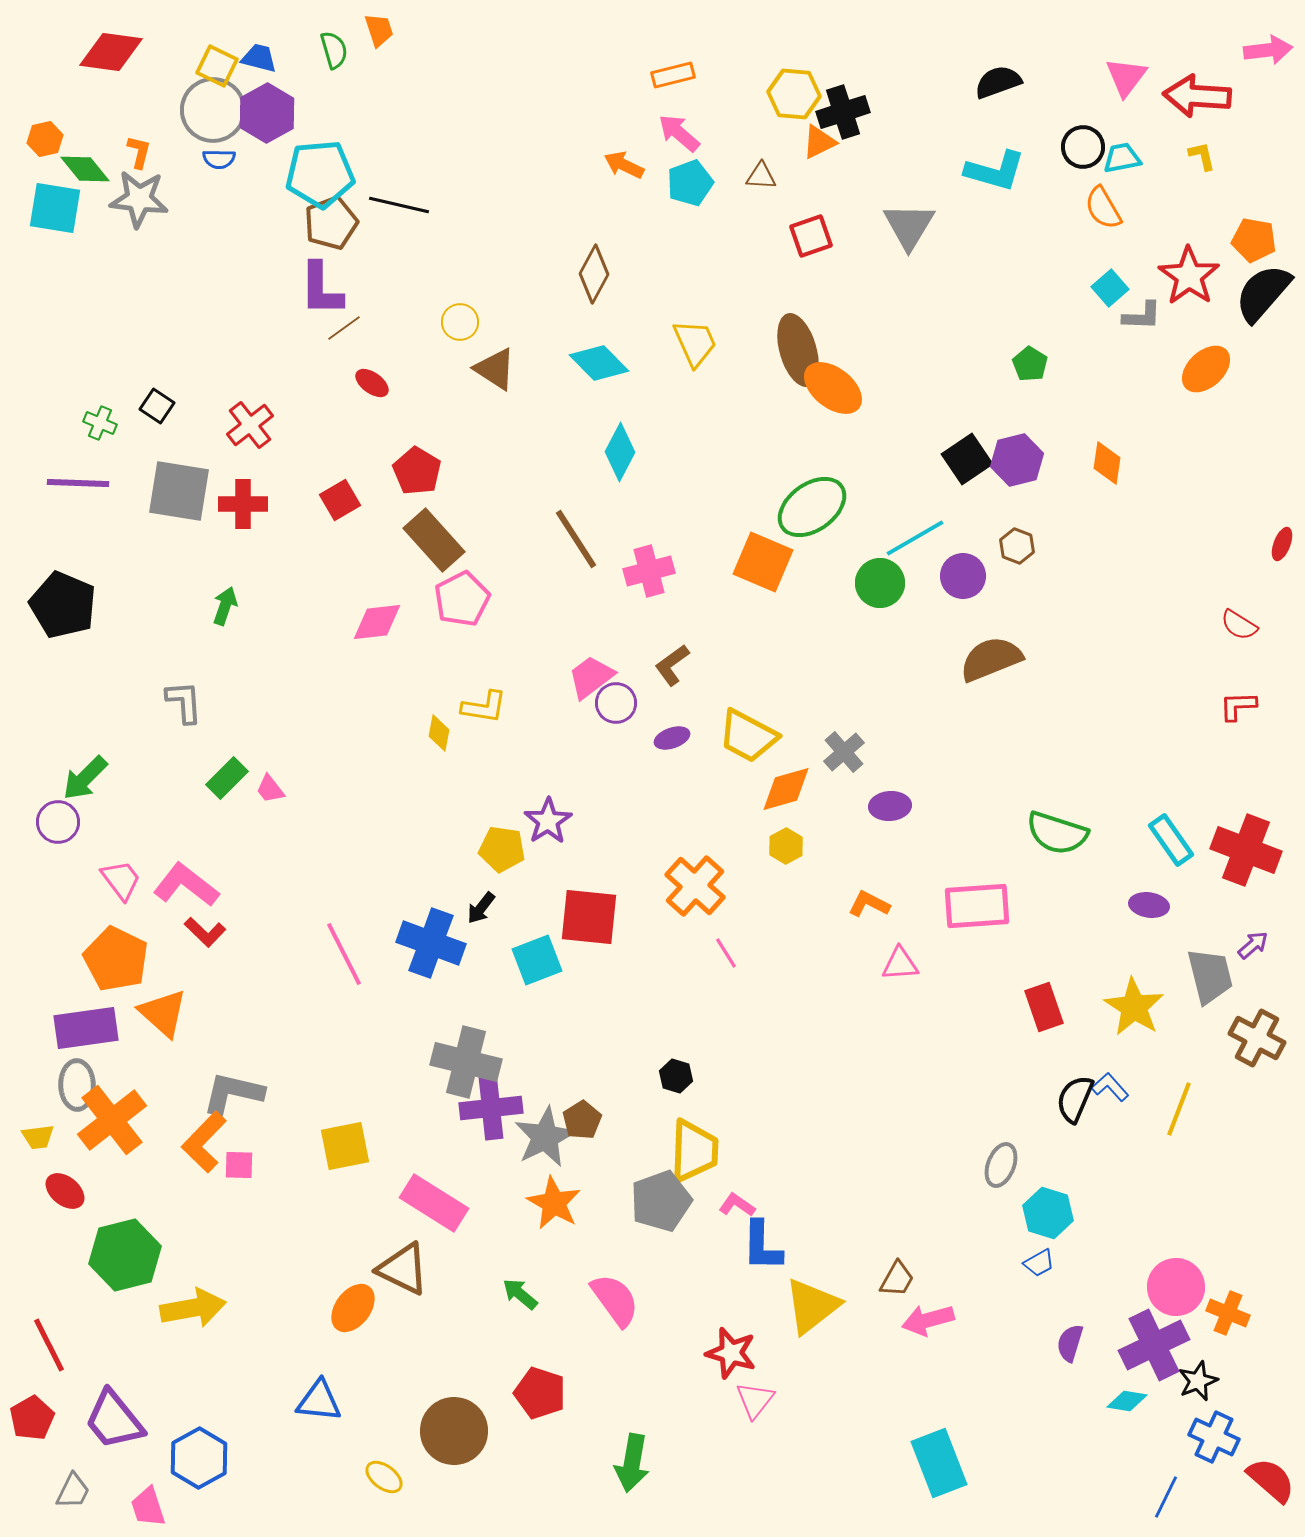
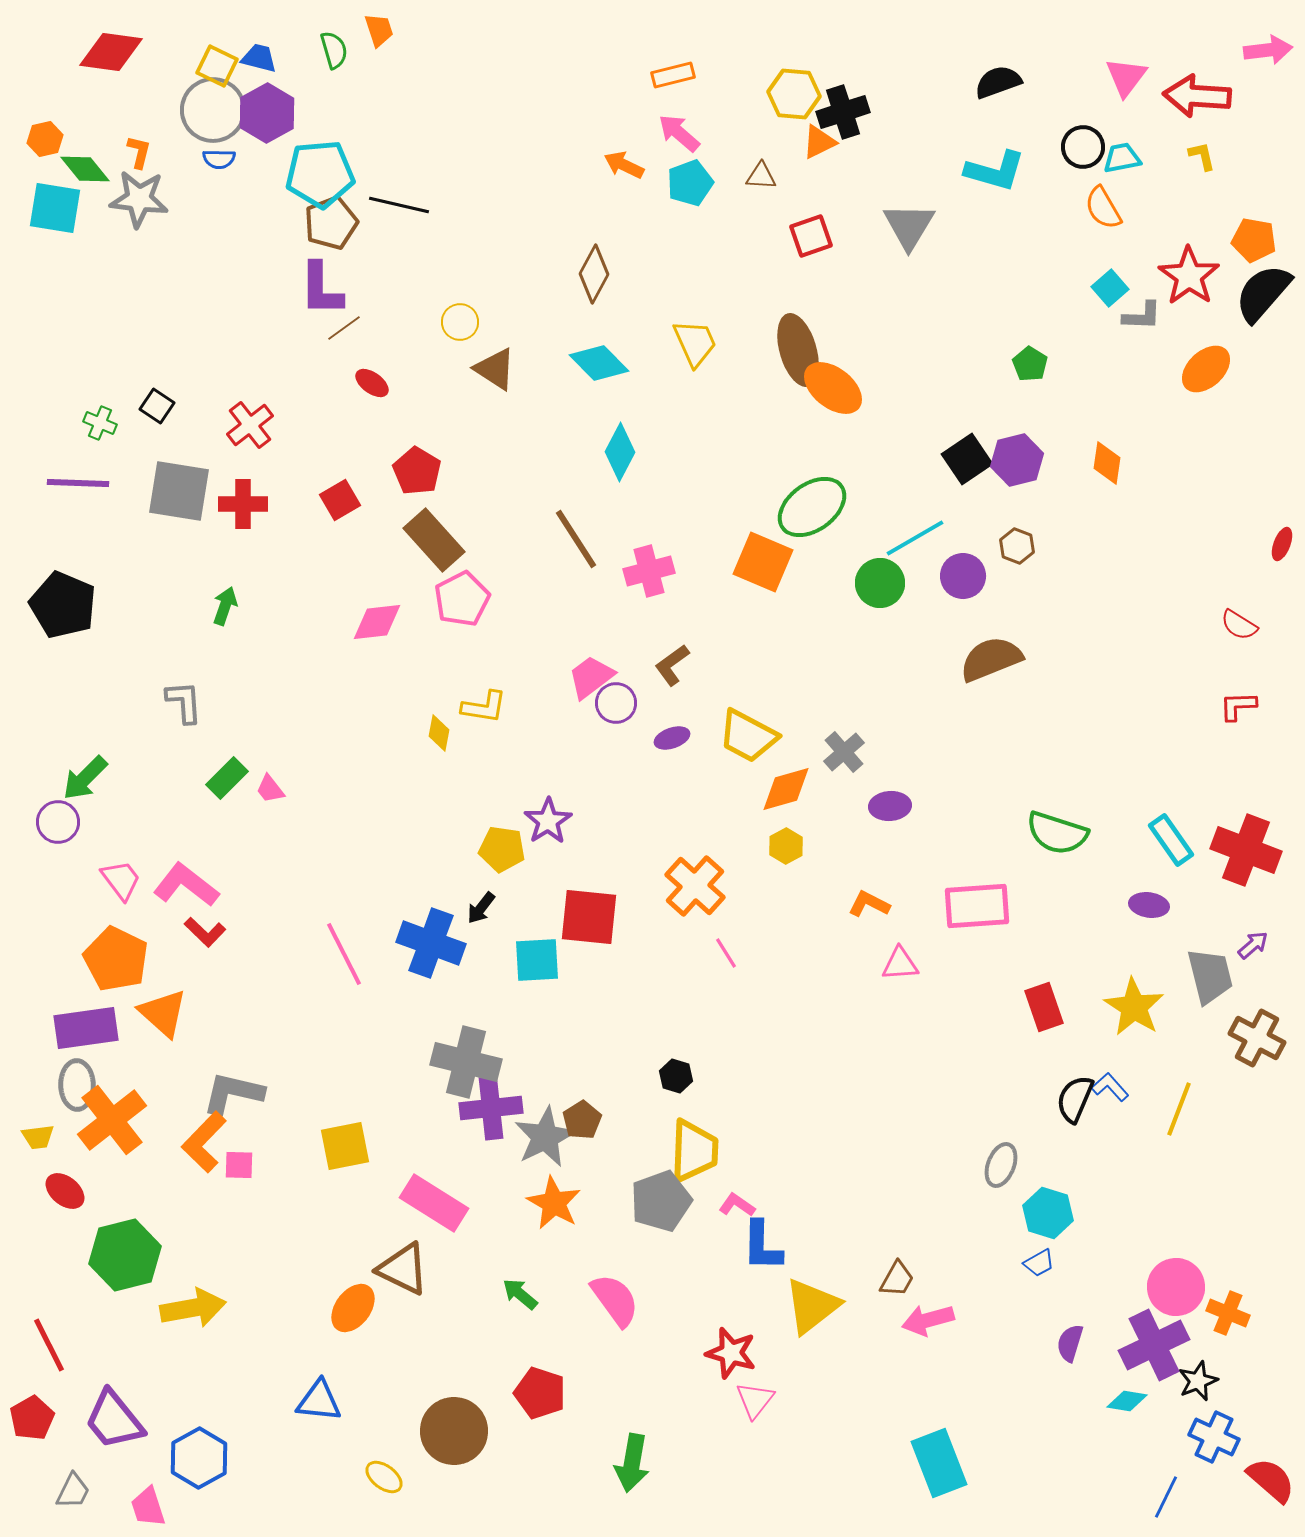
cyan square at (537, 960): rotated 18 degrees clockwise
